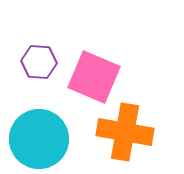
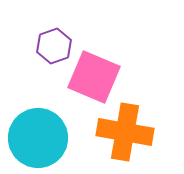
purple hexagon: moved 15 px right, 16 px up; rotated 24 degrees counterclockwise
cyan circle: moved 1 px left, 1 px up
